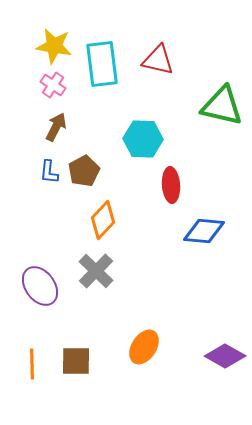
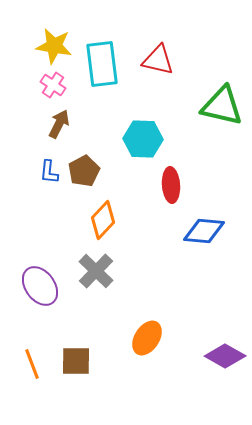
brown arrow: moved 3 px right, 3 px up
orange ellipse: moved 3 px right, 9 px up
orange line: rotated 20 degrees counterclockwise
